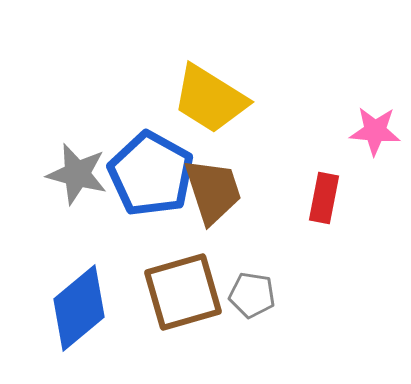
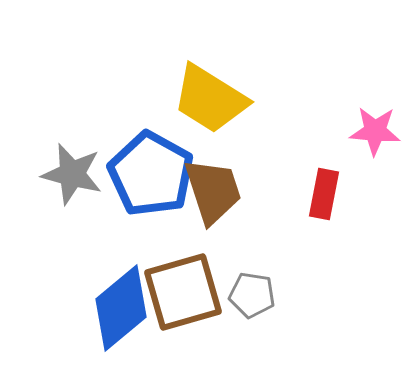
gray star: moved 5 px left
red rectangle: moved 4 px up
blue diamond: moved 42 px right
